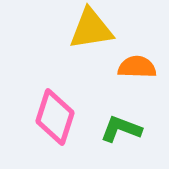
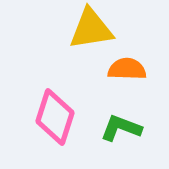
orange semicircle: moved 10 px left, 2 px down
green L-shape: moved 1 px up
